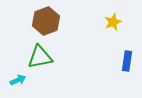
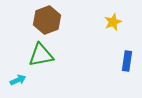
brown hexagon: moved 1 px right, 1 px up
green triangle: moved 1 px right, 2 px up
